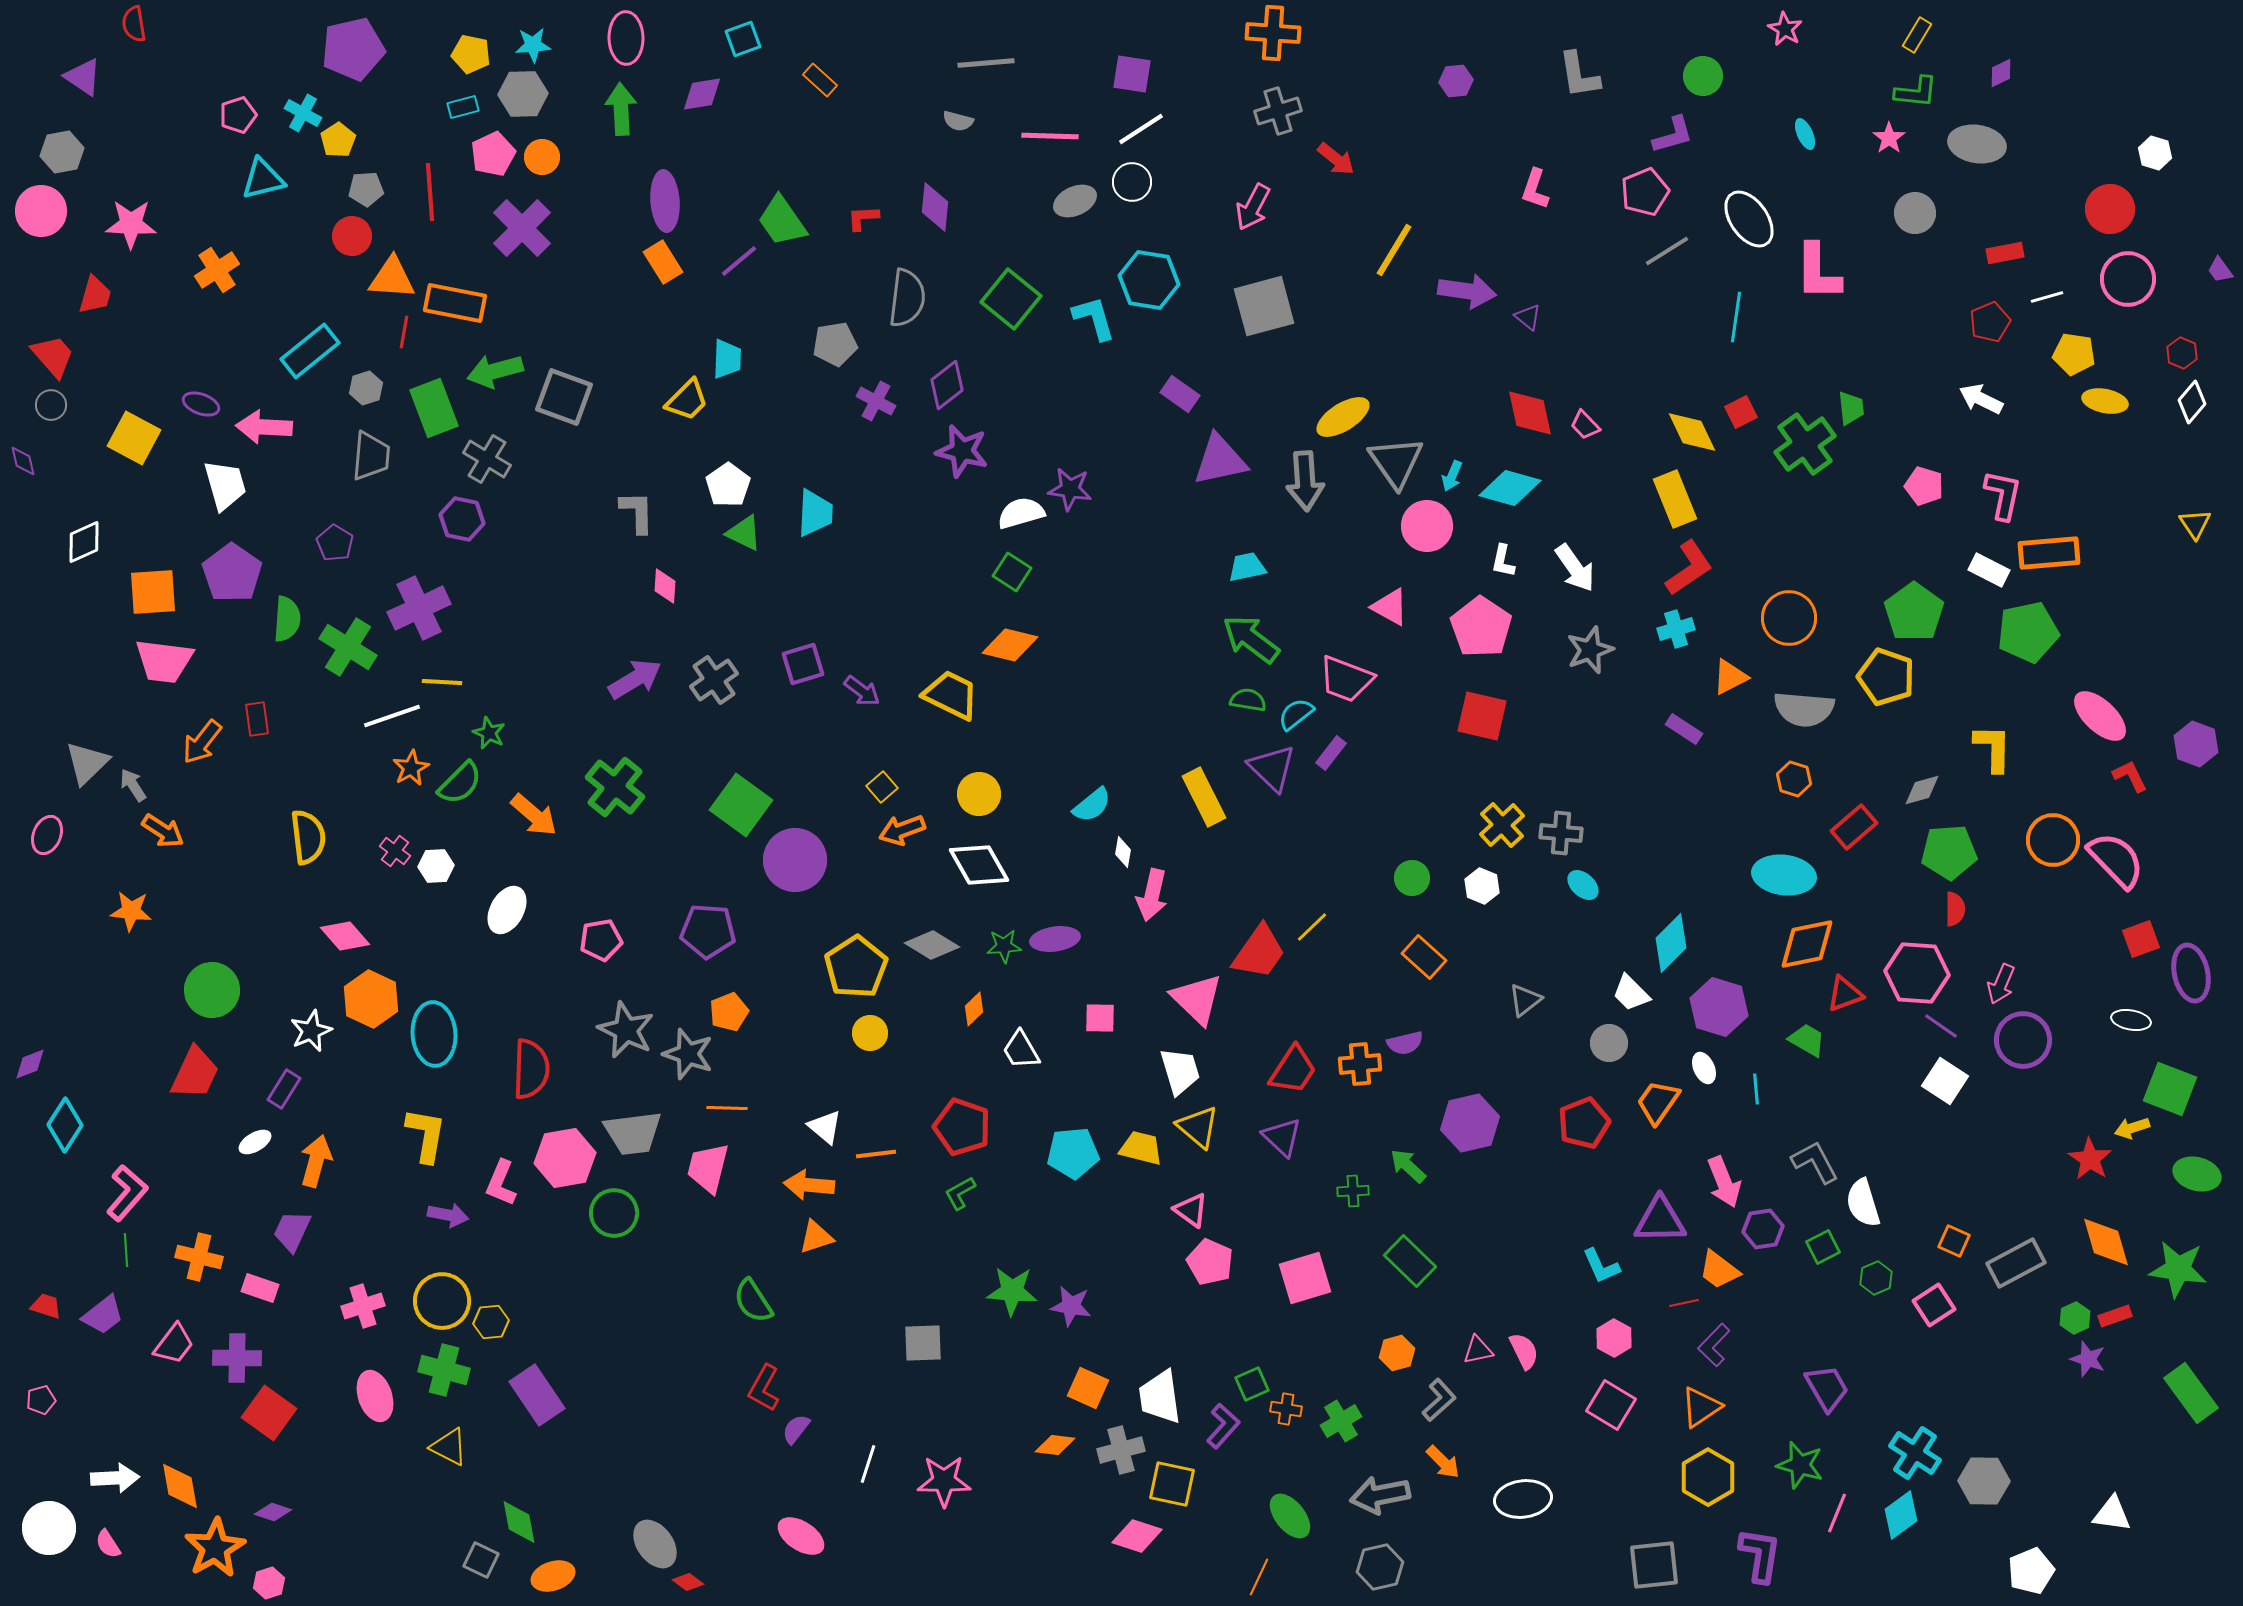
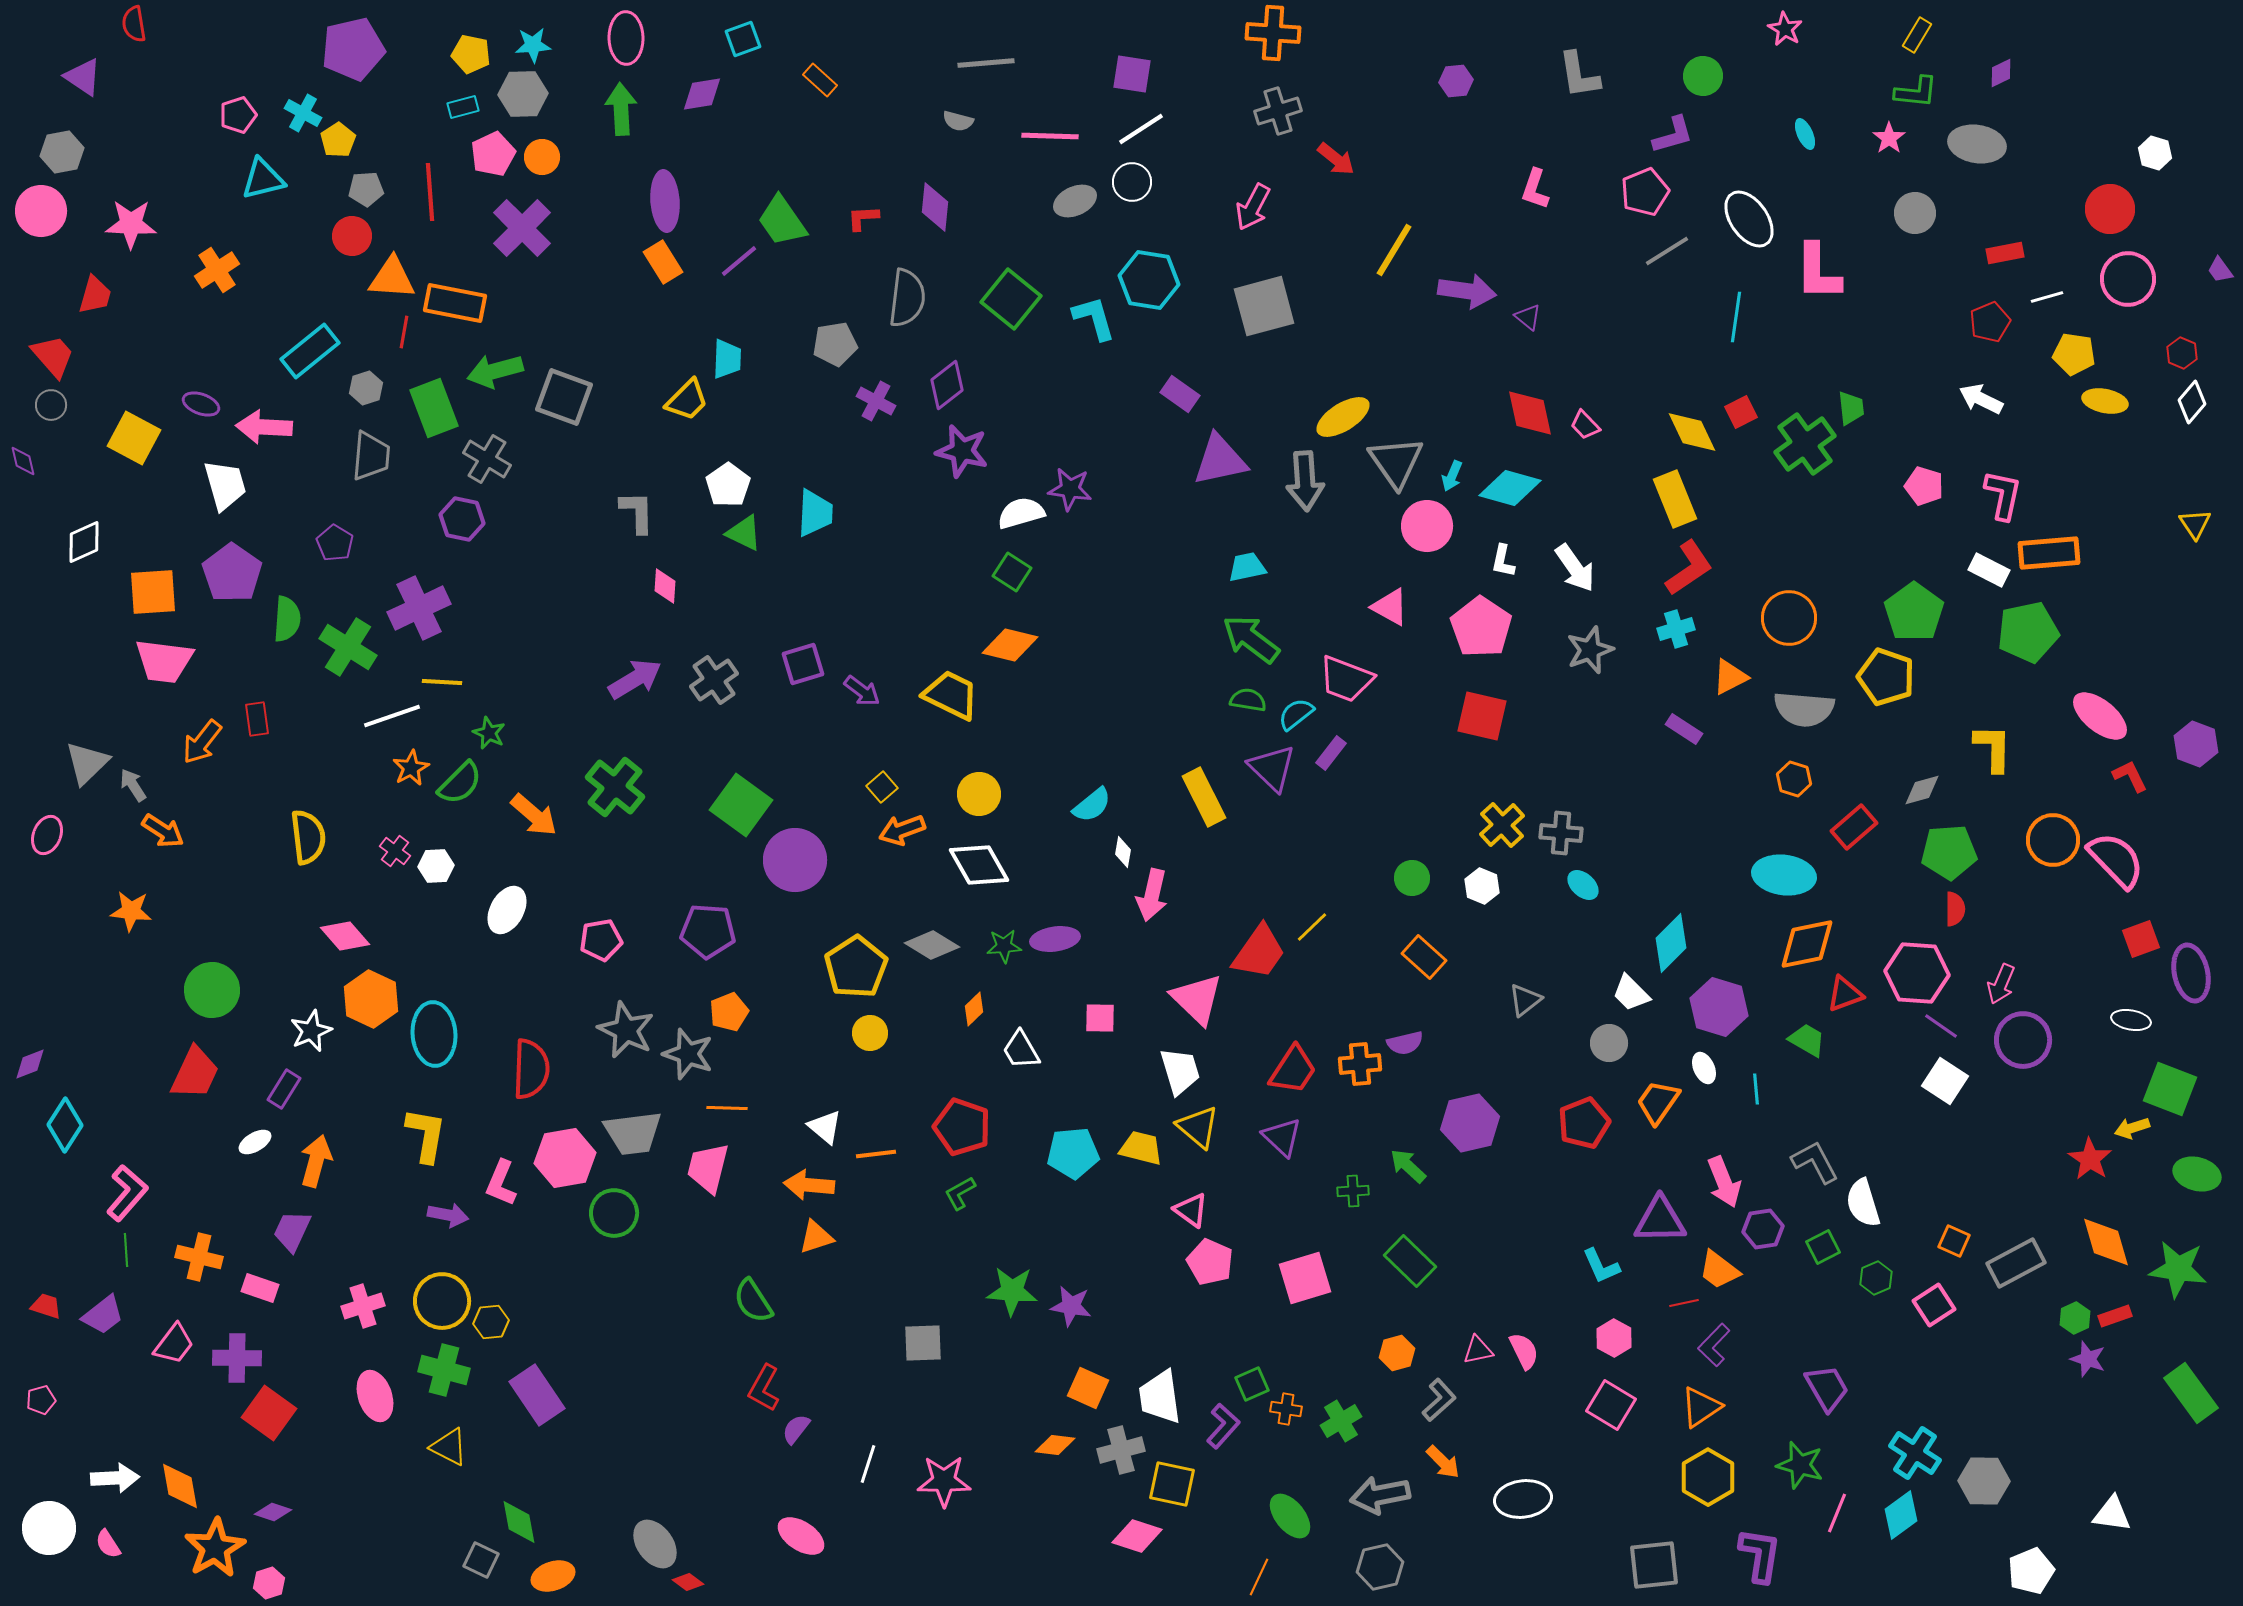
pink ellipse at (2100, 716): rotated 4 degrees counterclockwise
